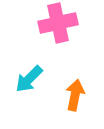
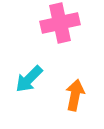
pink cross: moved 2 px right
